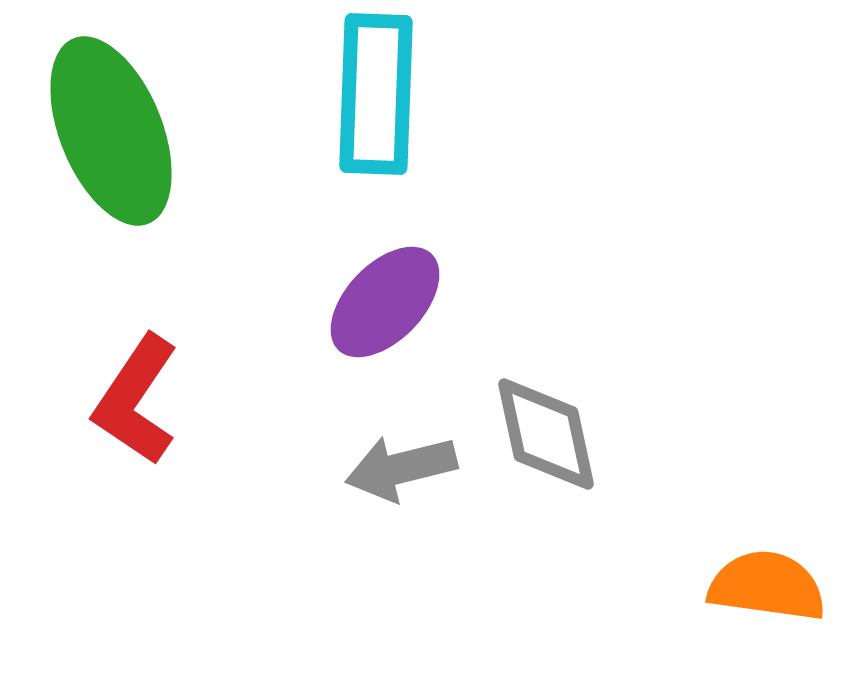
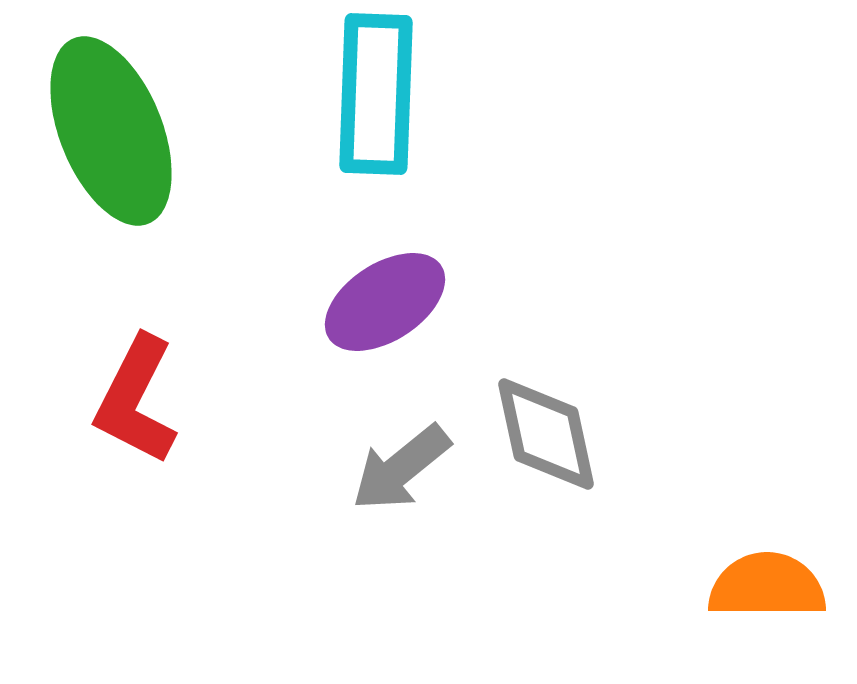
purple ellipse: rotated 13 degrees clockwise
red L-shape: rotated 7 degrees counterclockwise
gray arrow: rotated 25 degrees counterclockwise
orange semicircle: rotated 8 degrees counterclockwise
